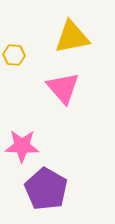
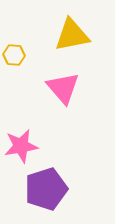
yellow triangle: moved 2 px up
pink star: moved 1 px left; rotated 12 degrees counterclockwise
purple pentagon: rotated 24 degrees clockwise
